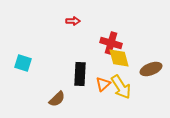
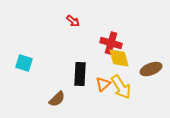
red arrow: rotated 40 degrees clockwise
cyan square: moved 1 px right
